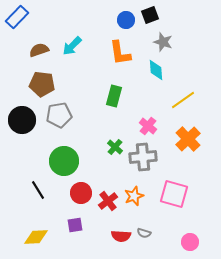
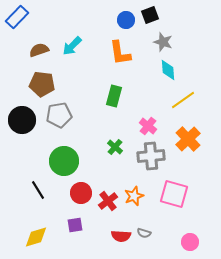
cyan diamond: moved 12 px right
gray cross: moved 8 px right, 1 px up
yellow diamond: rotated 15 degrees counterclockwise
